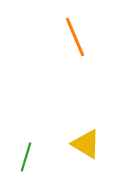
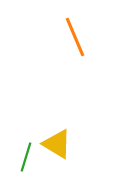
yellow triangle: moved 29 px left
